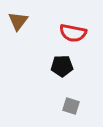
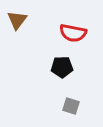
brown triangle: moved 1 px left, 1 px up
black pentagon: moved 1 px down
